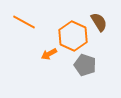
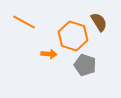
orange hexagon: rotated 8 degrees counterclockwise
orange arrow: rotated 147 degrees counterclockwise
